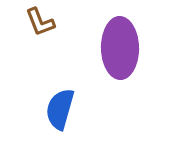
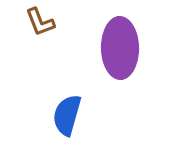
blue semicircle: moved 7 px right, 6 px down
